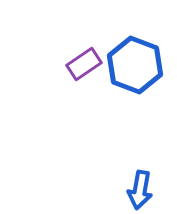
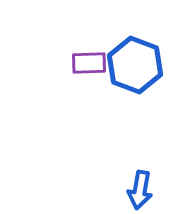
purple rectangle: moved 5 px right, 1 px up; rotated 32 degrees clockwise
